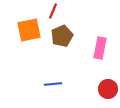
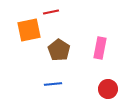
red line: moved 2 px left, 1 px down; rotated 56 degrees clockwise
brown pentagon: moved 3 px left, 14 px down; rotated 15 degrees counterclockwise
